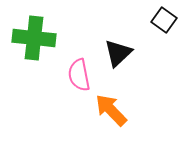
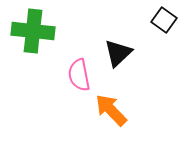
green cross: moved 1 px left, 7 px up
